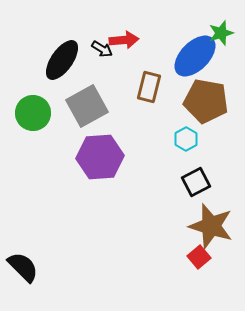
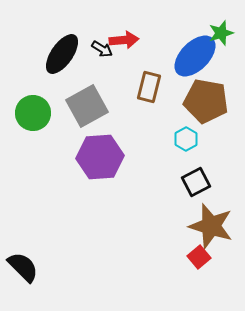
black ellipse: moved 6 px up
